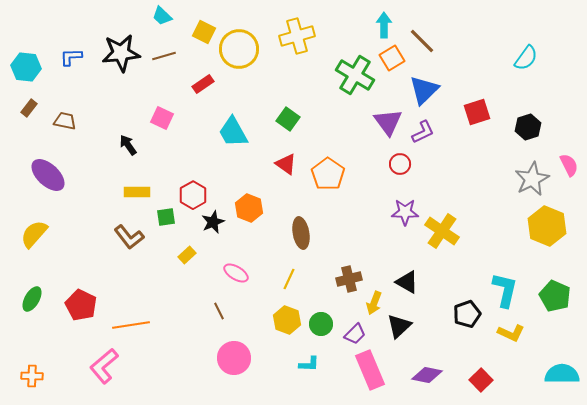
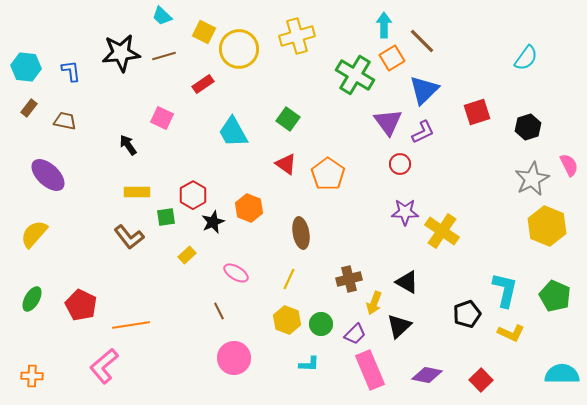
blue L-shape at (71, 57): moved 14 px down; rotated 85 degrees clockwise
